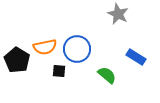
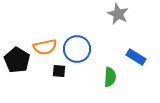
green semicircle: moved 3 px right, 2 px down; rotated 54 degrees clockwise
